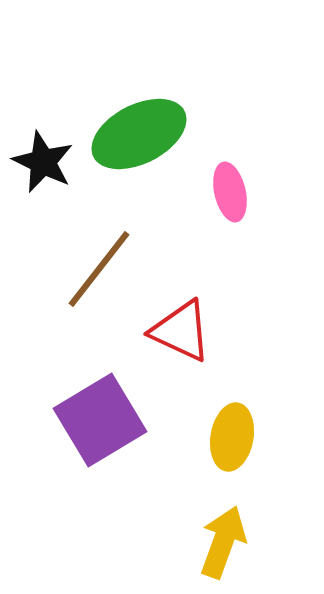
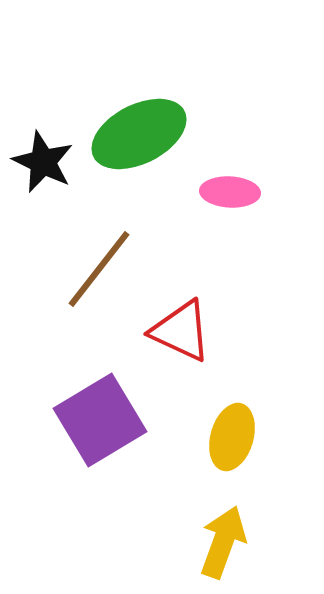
pink ellipse: rotated 74 degrees counterclockwise
yellow ellipse: rotated 6 degrees clockwise
